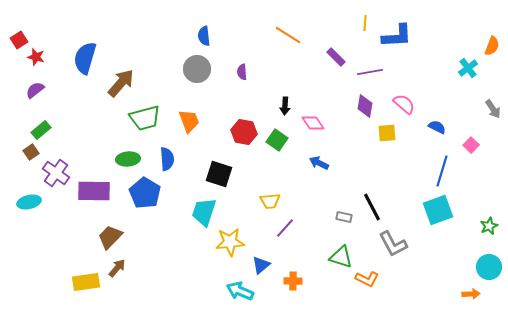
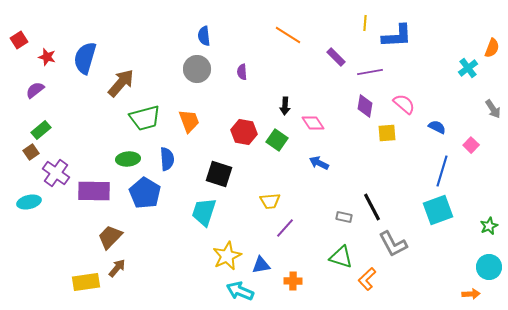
orange semicircle at (492, 46): moved 2 px down
red star at (36, 57): moved 11 px right
yellow star at (230, 242): moved 3 px left, 14 px down; rotated 20 degrees counterclockwise
blue triangle at (261, 265): rotated 30 degrees clockwise
orange L-shape at (367, 279): rotated 110 degrees clockwise
